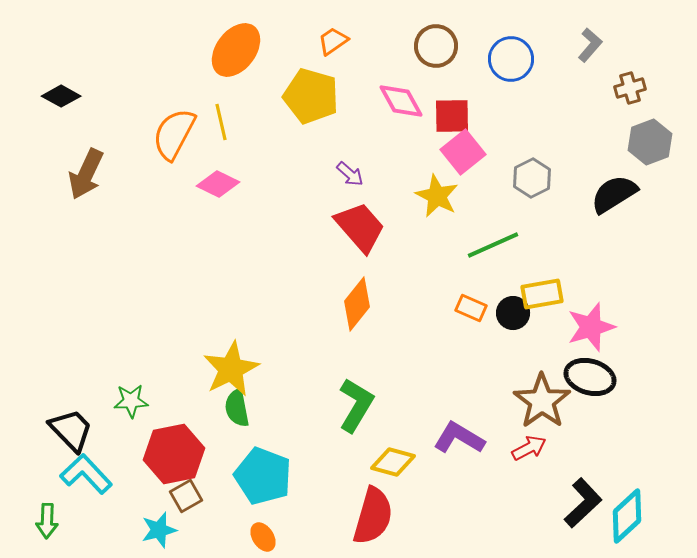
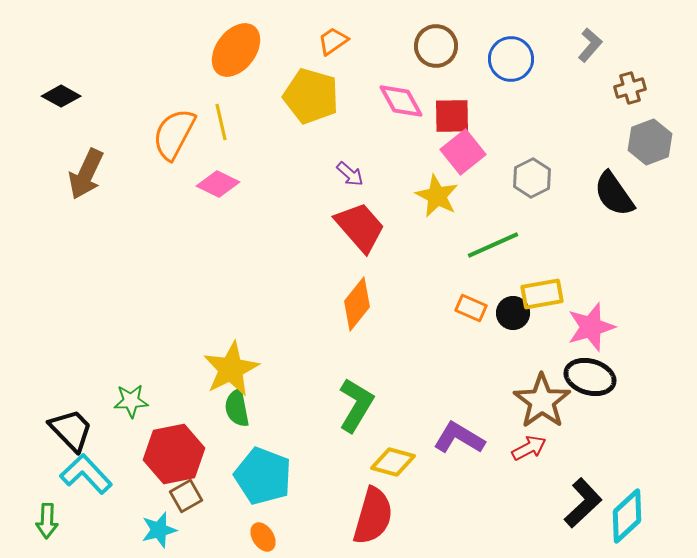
black semicircle at (614, 194): rotated 93 degrees counterclockwise
